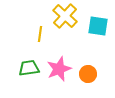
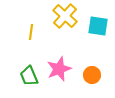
yellow line: moved 9 px left, 2 px up
green trapezoid: moved 8 px down; rotated 105 degrees counterclockwise
orange circle: moved 4 px right, 1 px down
